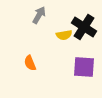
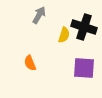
black cross: rotated 15 degrees counterclockwise
yellow semicircle: rotated 63 degrees counterclockwise
purple square: moved 1 px down
